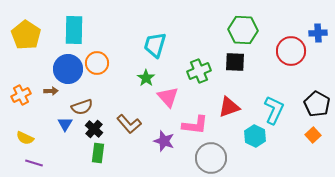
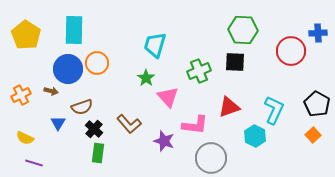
brown arrow: rotated 16 degrees clockwise
blue triangle: moved 7 px left, 1 px up
